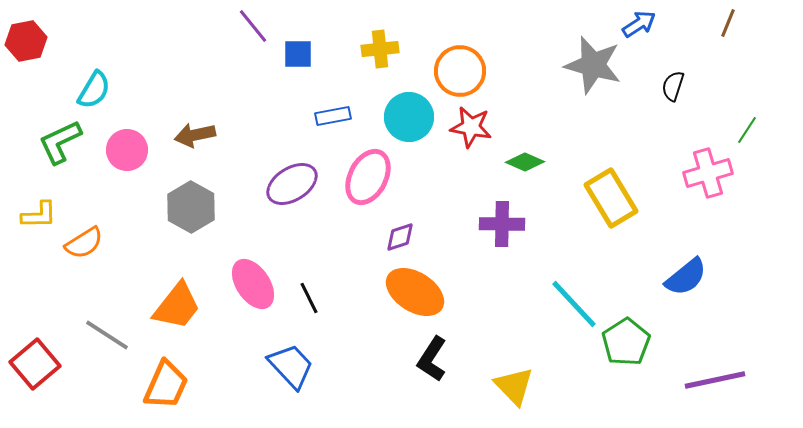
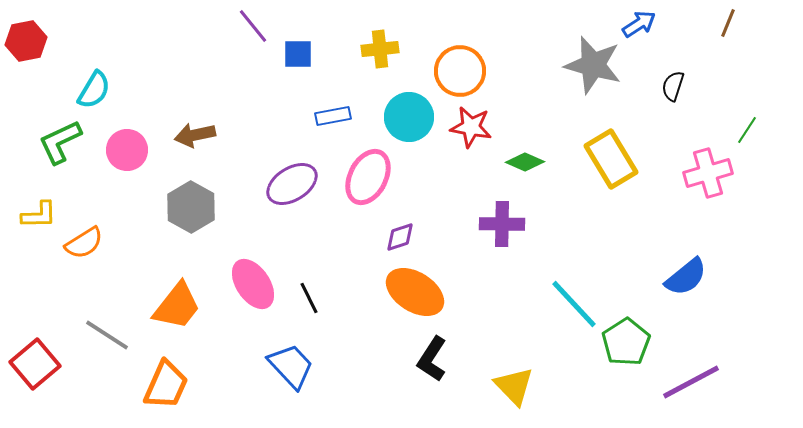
yellow rectangle at (611, 198): moved 39 px up
purple line at (715, 380): moved 24 px left, 2 px down; rotated 16 degrees counterclockwise
